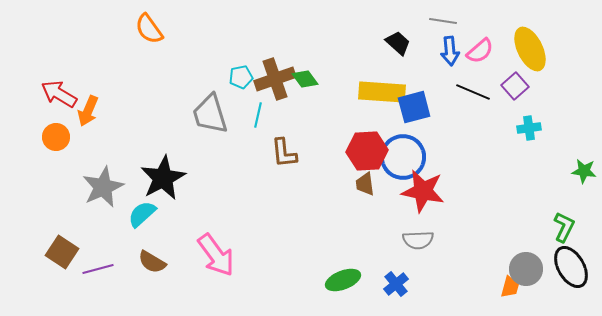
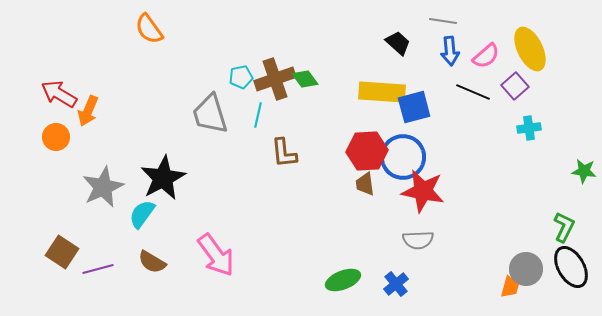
pink semicircle: moved 6 px right, 5 px down
cyan semicircle: rotated 12 degrees counterclockwise
